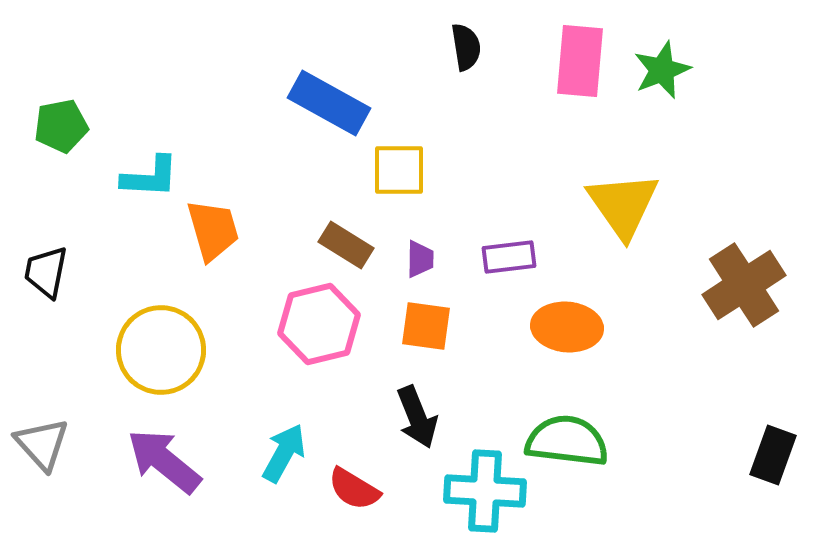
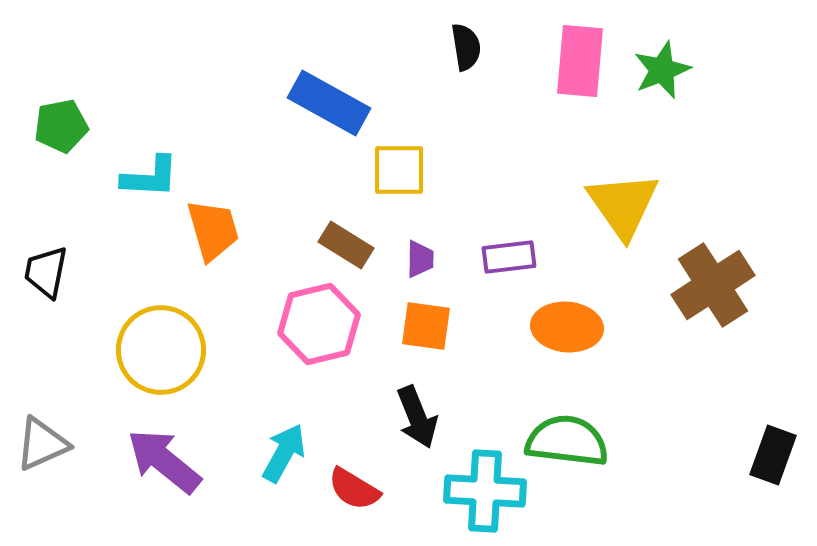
brown cross: moved 31 px left
gray triangle: rotated 48 degrees clockwise
